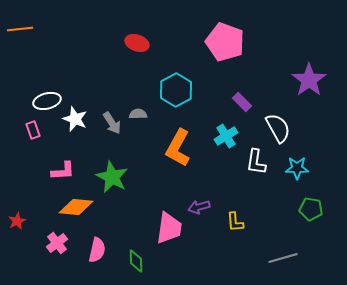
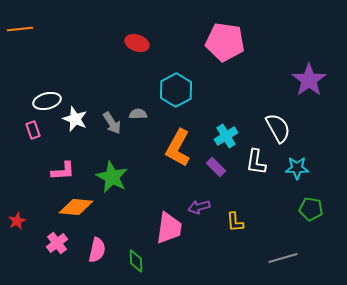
pink pentagon: rotated 12 degrees counterclockwise
purple rectangle: moved 26 px left, 65 px down
